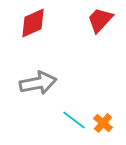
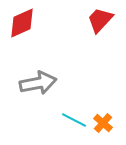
red diamond: moved 11 px left
cyan line: rotated 10 degrees counterclockwise
